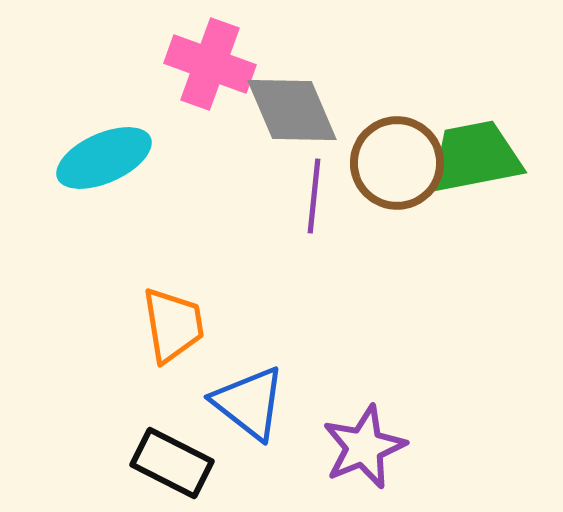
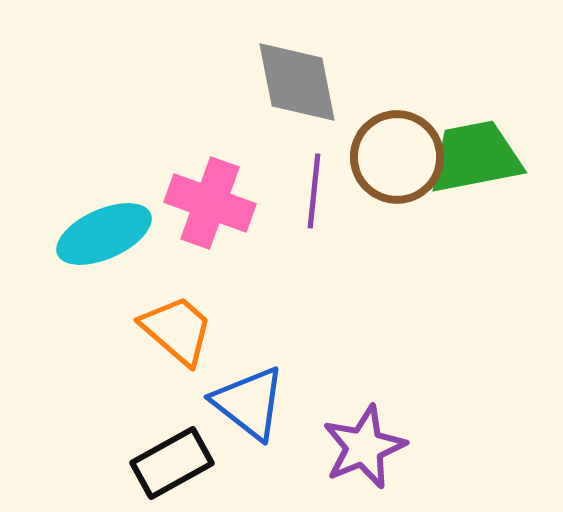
pink cross: moved 139 px down
gray diamond: moved 5 px right, 28 px up; rotated 12 degrees clockwise
cyan ellipse: moved 76 px down
brown circle: moved 6 px up
purple line: moved 5 px up
orange trapezoid: moved 4 px right, 5 px down; rotated 40 degrees counterclockwise
black rectangle: rotated 56 degrees counterclockwise
